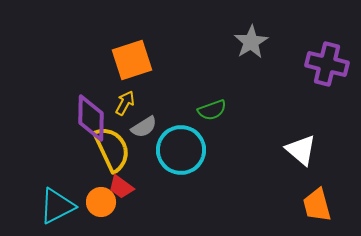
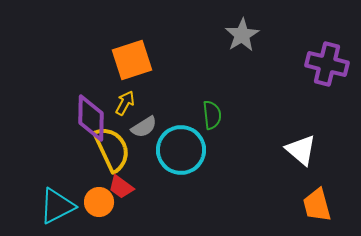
gray star: moved 9 px left, 7 px up
green semicircle: moved 5 px down; rotated 76 degrees counterclockwise
orange circle: moved 2 px left
